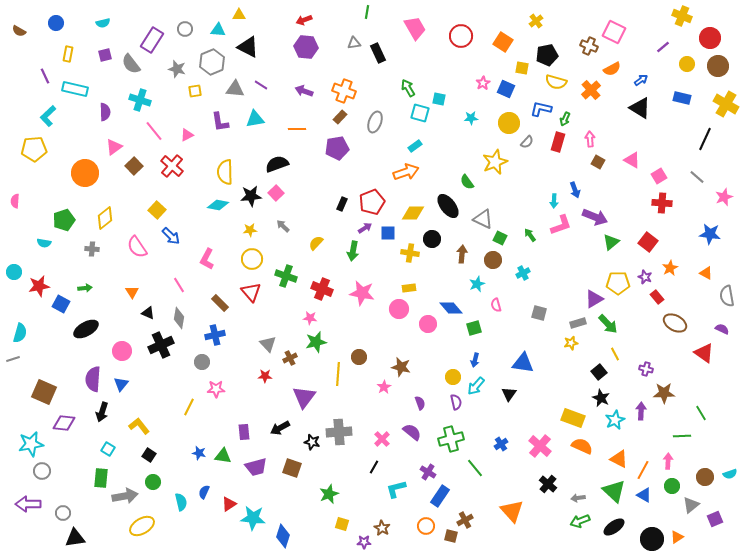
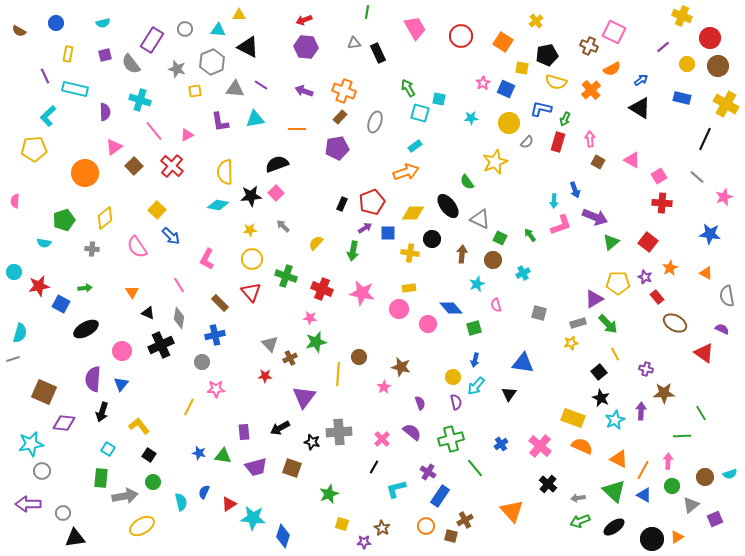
gray triangle at (483, 219): moved 3 px left
gray triangle at (268, 344): moved 2 px right
